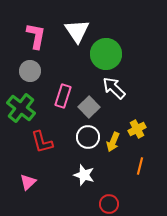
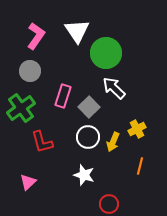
pink L-shape: rotated 24 degrees clockwise
green circle: moved 1 px up
green cross: rotated 16 degrees clockwise
